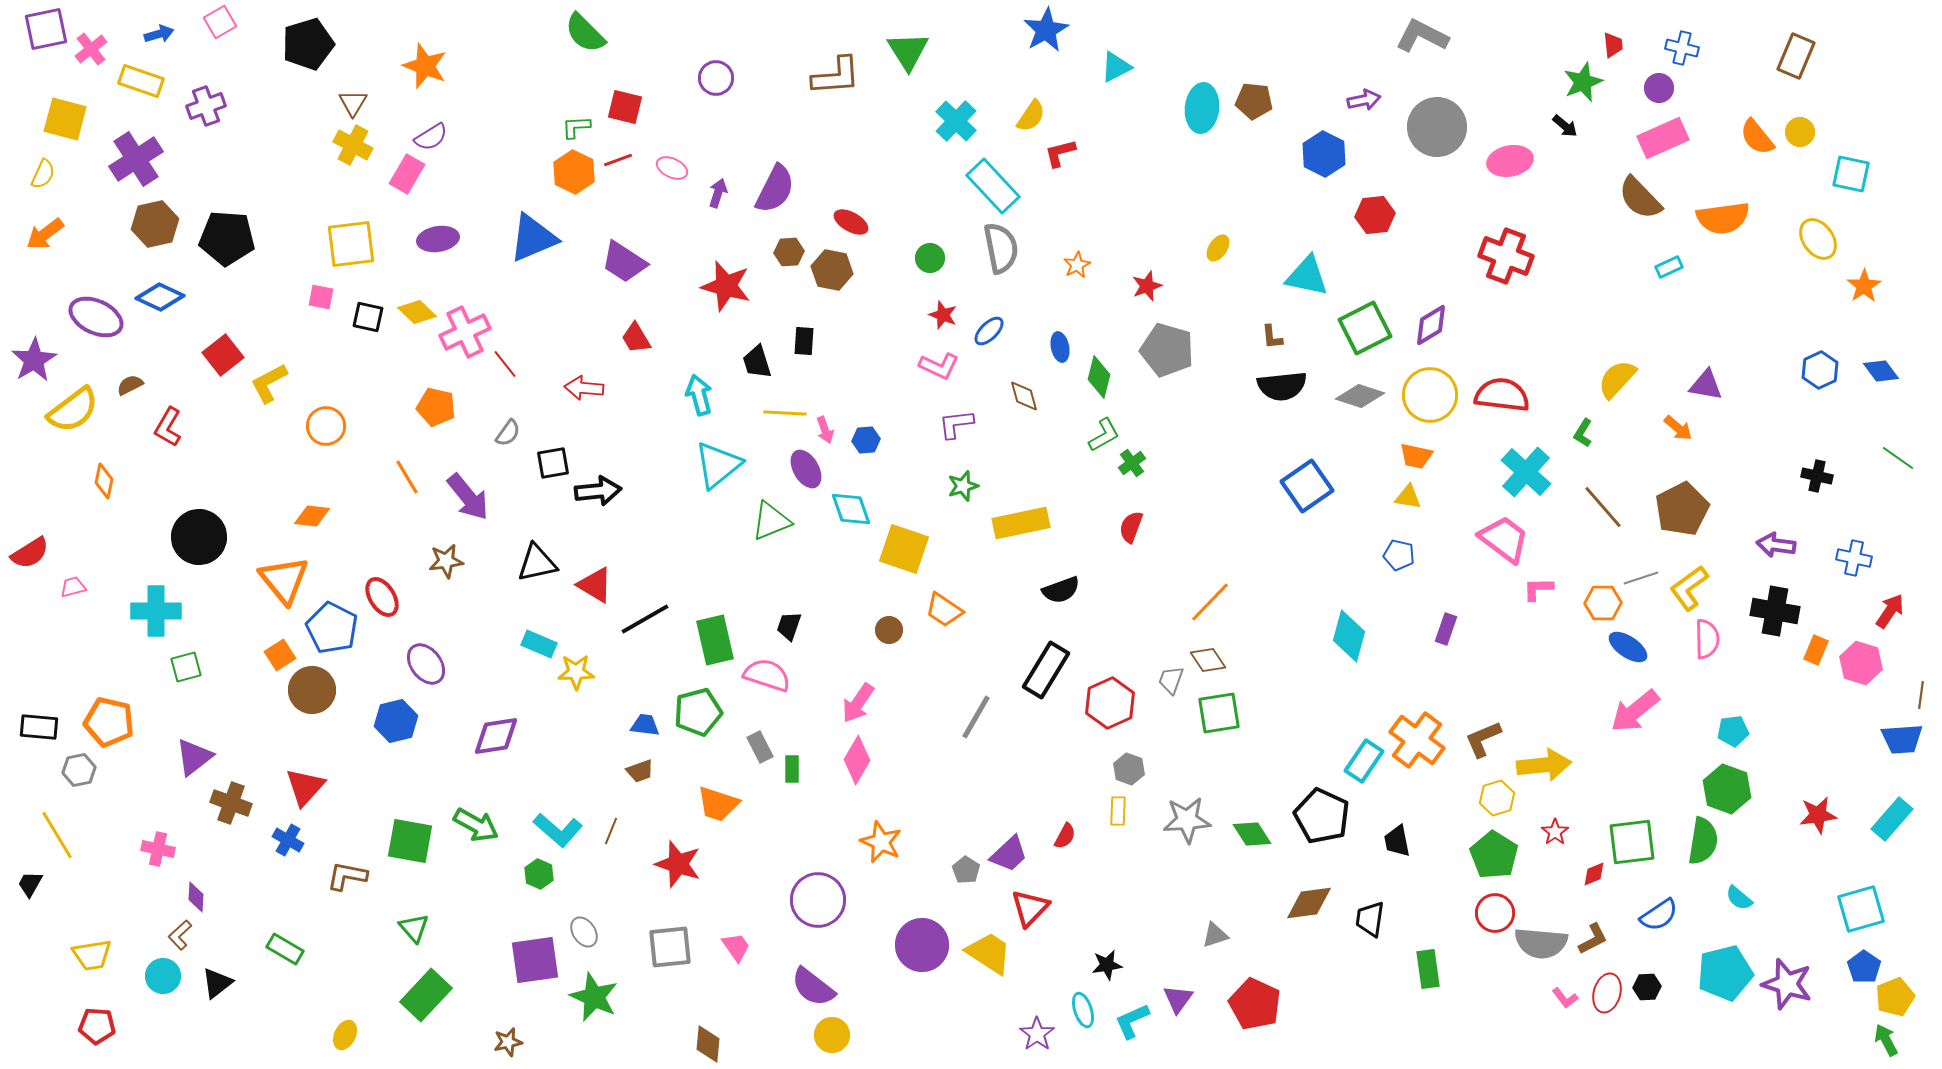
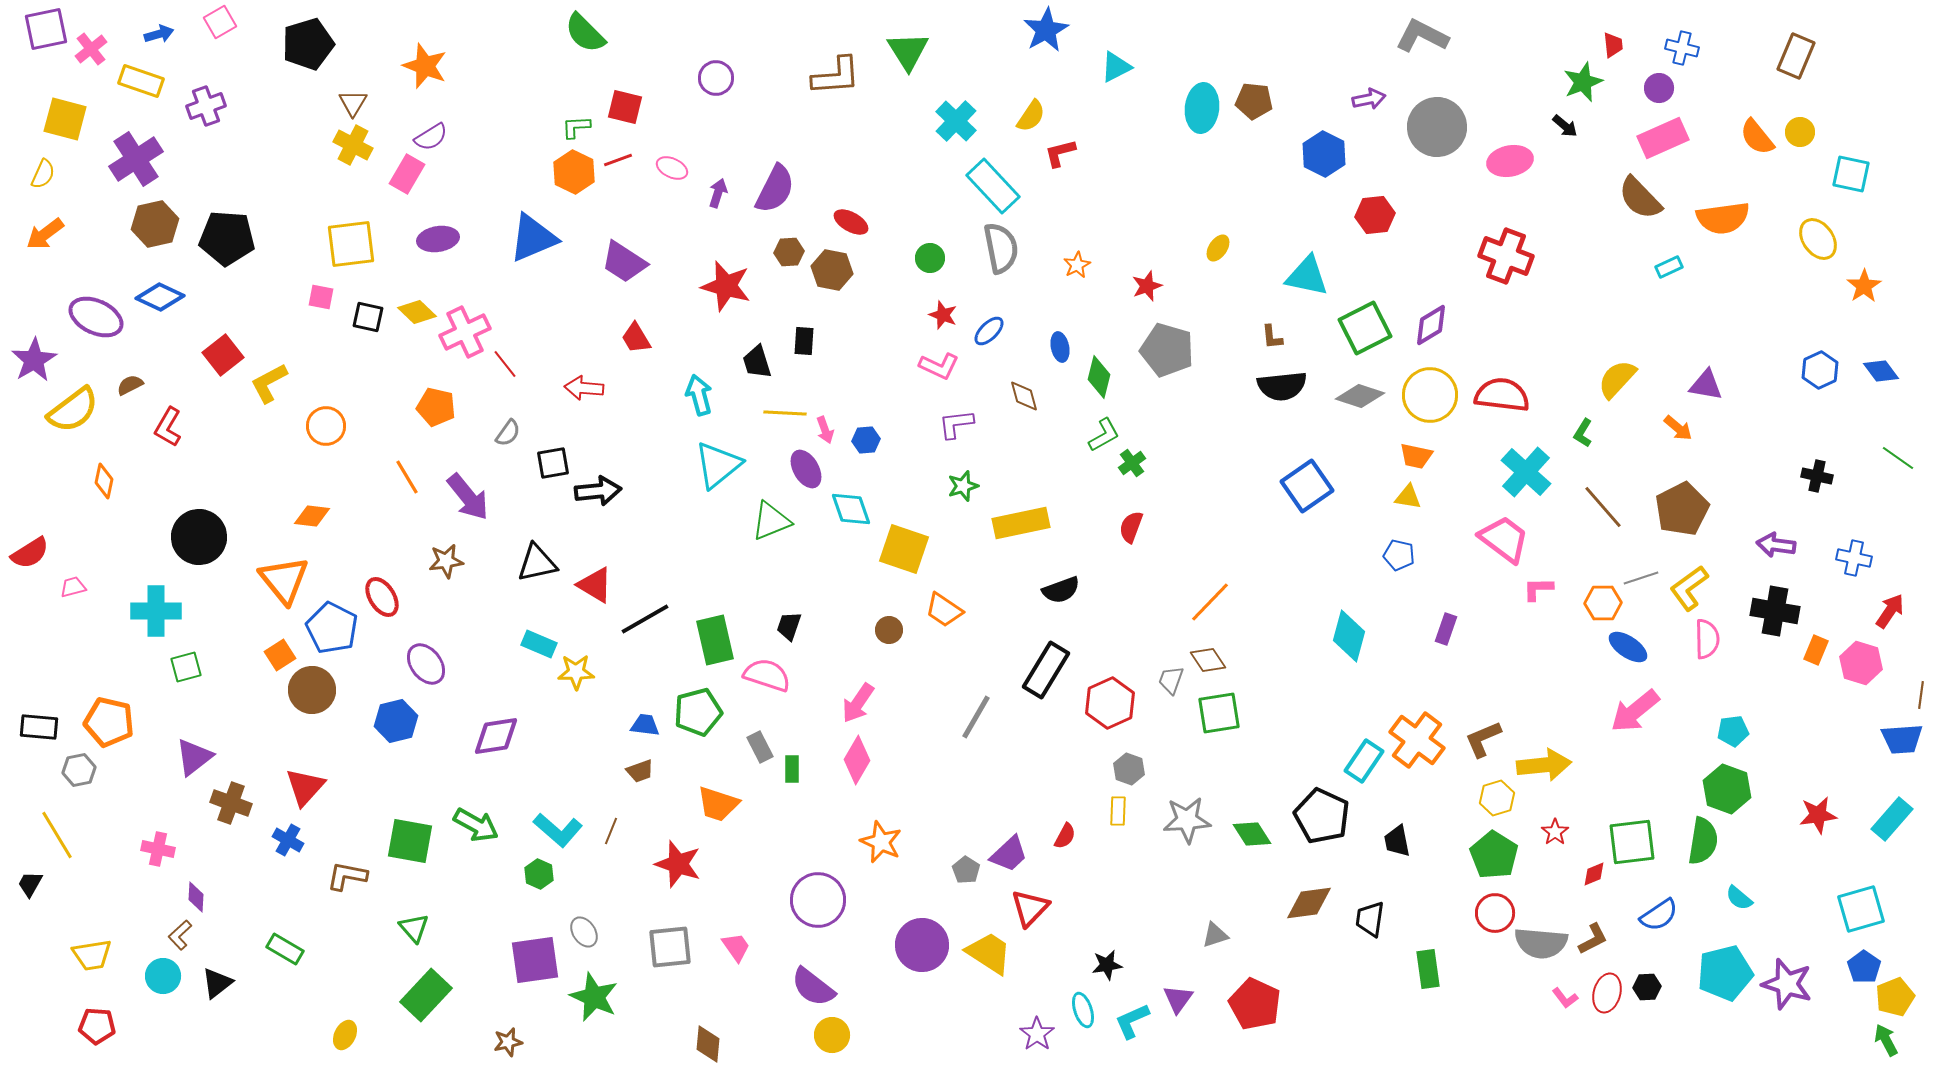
purple arrow at (1364, 100): moved 5 px right, 1 px up
